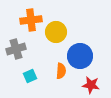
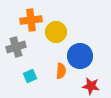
gray cross: moved 2 px up
red star: moved 1 px down
